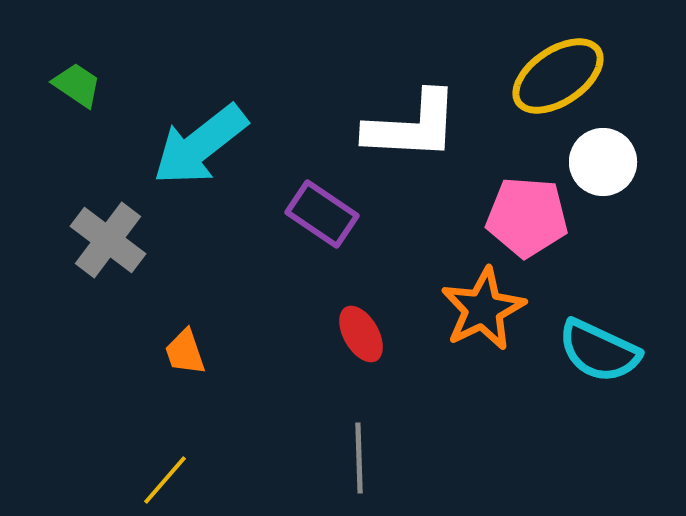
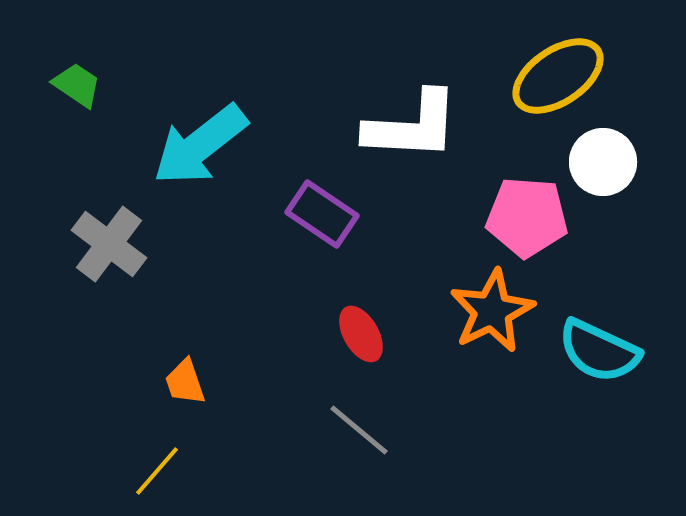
gray cross: moved 1 px right, 4 px down
orange star: moved 9 px right, 2 px down
orange trapezoid: moved 30 px down
gray line: moved 28 px up; rotated 48 degrees counterclockwise
yellow line: moved 8 px left, 9 px up
